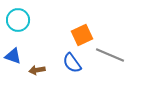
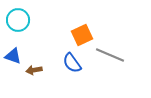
brown arrow: moved 3 px left
